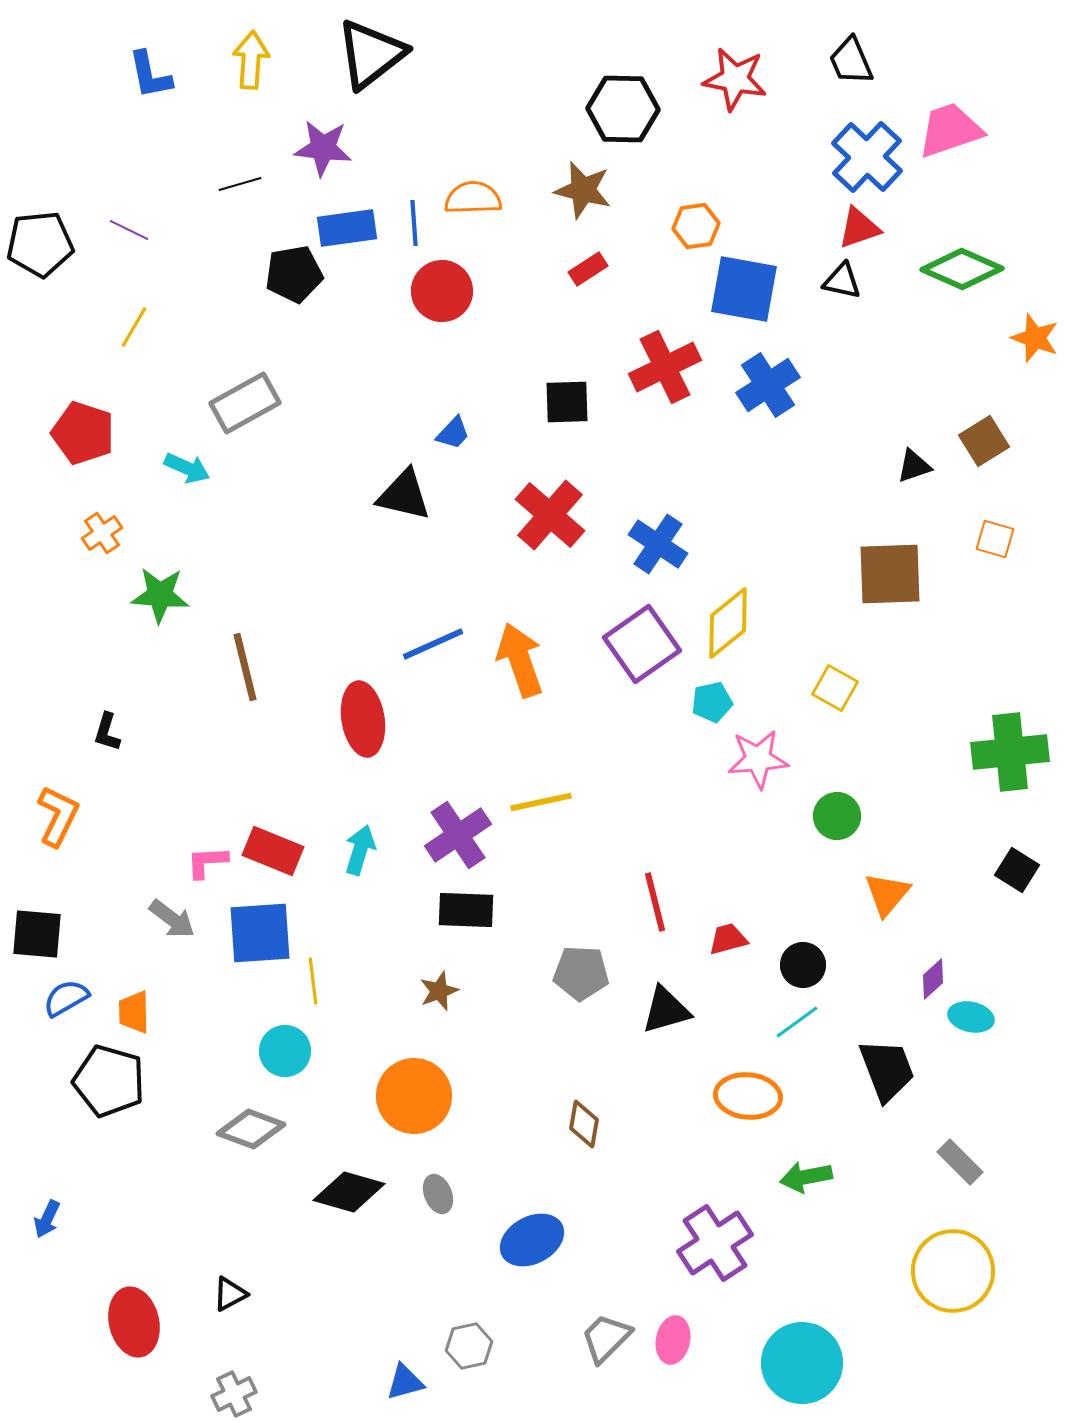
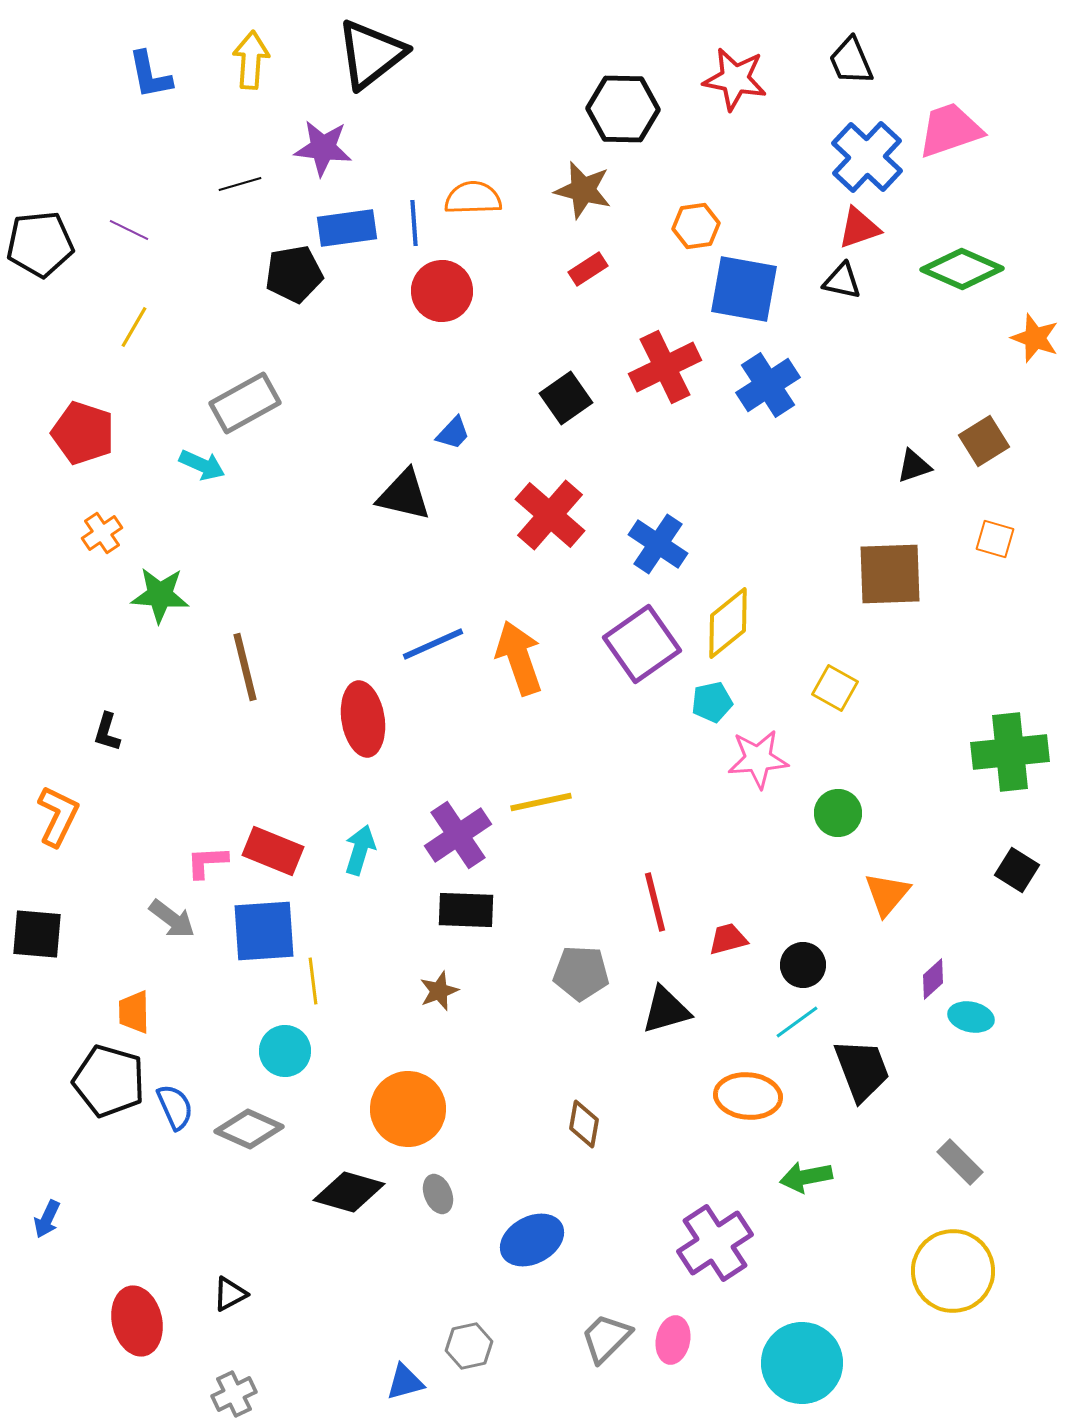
black square at (567, 402): moved 1 px left, 4 px up; rotated 33 degrees counterclockwise
cyan arrow at (187, 468): moved 15 px right, 3 px up
orange arrow at (520, 660): moved 1 px left, 2 px up
green circle at (837, 816): moved 1 px right, 3 px up
blue square at (260, 933): moved 4 px right, 2 px up
blue semicircle at (66, 998): moved 109 px right, 109 px down; rotated 96 degrees clockwise
black trapezoid at (887, 1070): moved 25 px left
orange circle at (414, 1096): moved 6 px left, 13 px down
gray diamond at (251, 1129): moved 2 px left; rotated 4 degrees clockwise
red ellipse at (134, 1322): moved 3 px right, 1 px up
